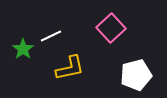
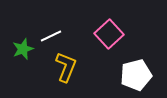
pink square: moved 2 px left, 6 px down
green star: rotated 15 degrees clockwise
yellow L-shape: moved 4 px left, 1 px up; rotated 56 degrees counterclockwise
